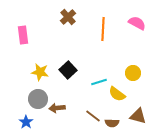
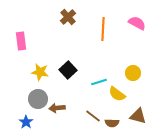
pink rectangle: moved 2 px left, 6 px down
